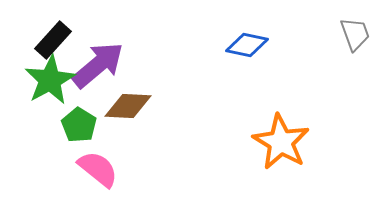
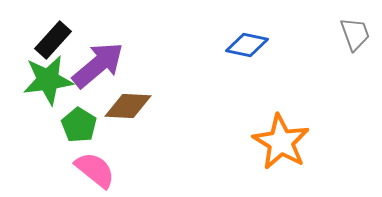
green star: moved 2 px left; rotated 21 degrees clockwise
pink semicircle: moved 3 px left, 1 px down
